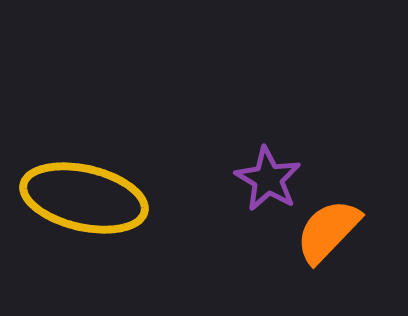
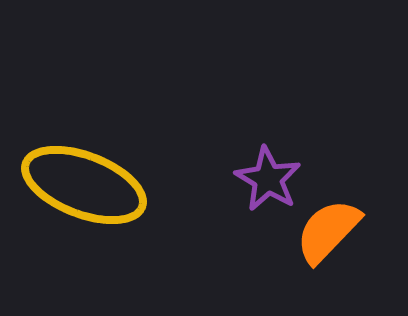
yellow ellipse: moved 13 px up; rotated 8 degrees clockwise
